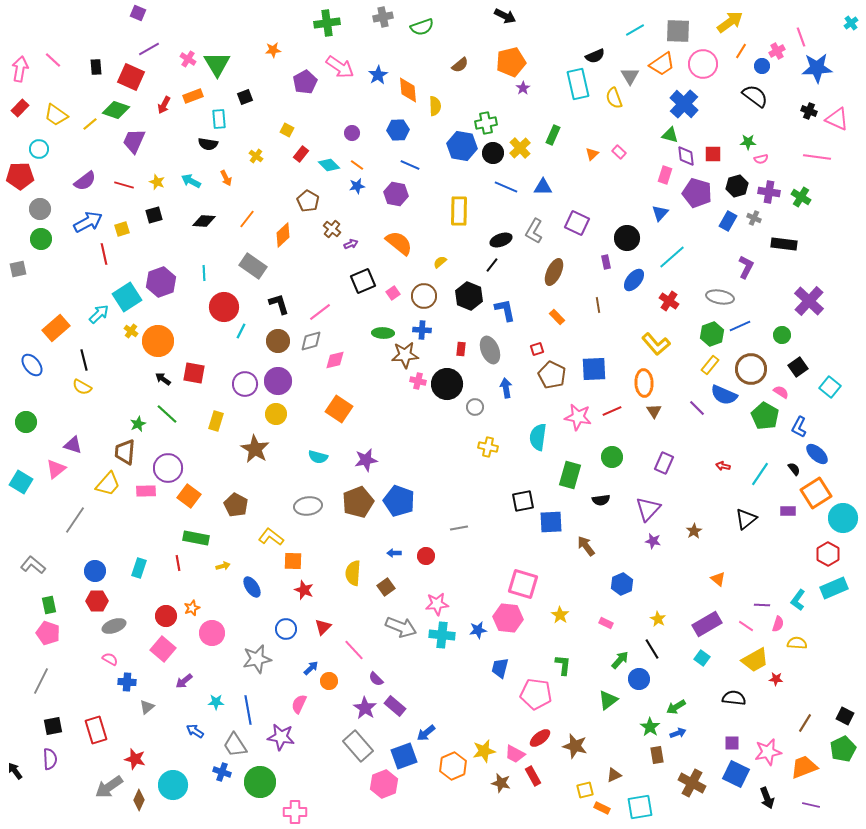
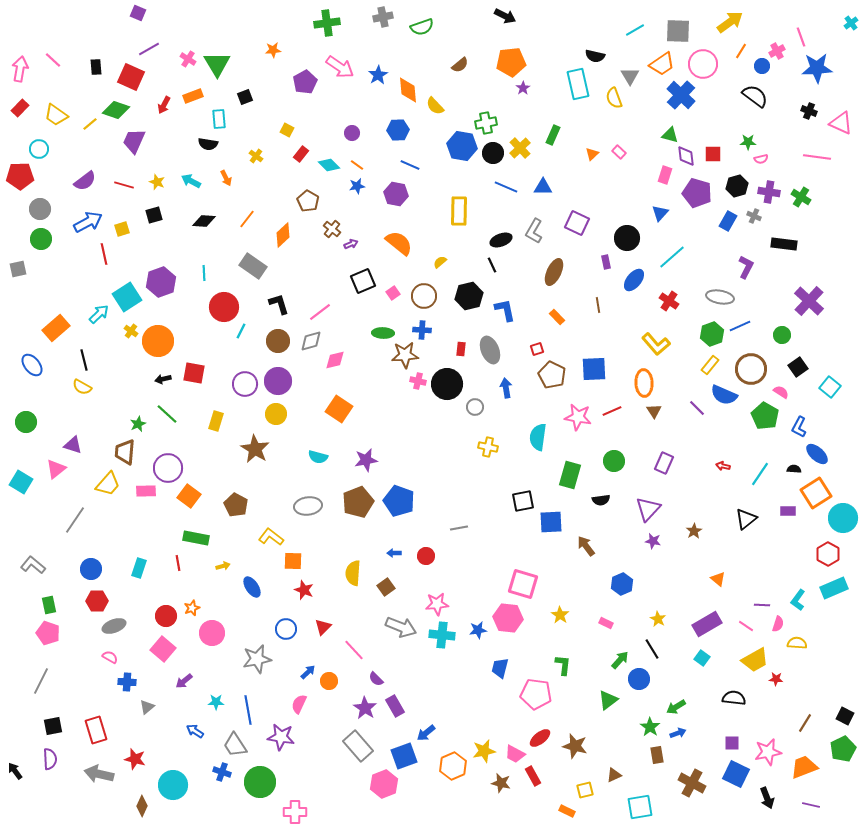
black semicircle at (595, 56): rotated 36 degrees clockwise
orange pentagon at (511, 62): rotated 8 degrees clockwise
blue cross at (684, 104): moved 3 px left, 9 px up
yellow semicircle at (435, 106): rotated 138 degrees clockwise
pink triangle at (837, 119): moved 4 px right, 4 px down
gray cross at (754, 218): moved 2 px up
black line at (492, 265): rotated 63 degrees counterclockwise
black hexagon at (469, 296): rotated 24 degrees clockwise
black arrow at (163, 379): rotated 49 degrees counterclockwise
green circle at (612, 457): moved 2 px right, 4 px down
black semicircle at (794, 469): rotated 48 degrees counterclockwise
blue circle at (95, 571): moved 4 px left, 2 px up
pink semicircle at (110, 659): moved 2 px up
blue arrow at (311, 668): moved 3 px left, 4 px down
purple rectangle at (395, 706): rotated 20 degrees clockwise
gray arrow at (109, 787): moved 10 px left, 13 px up; rotated 48 degrees clockwise
brown diamond at (139, 800): moved 3 px right, 6 px down
orange rectangle at (602, 808): moved 35 px left, 3 px down
